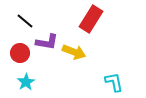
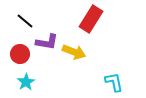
red circle: moved 1 px down
